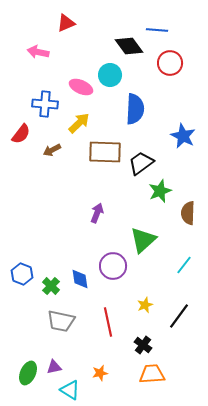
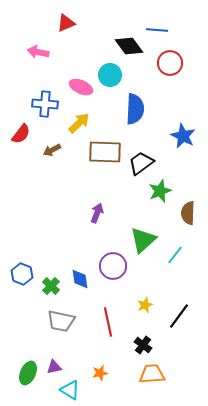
cyan line: moved 9 px left, 10 px up
